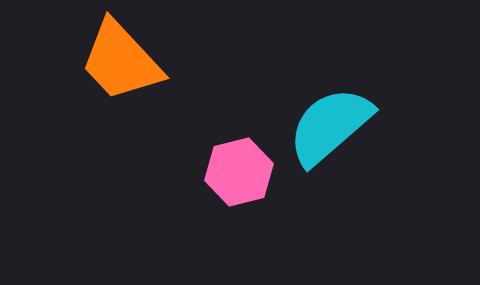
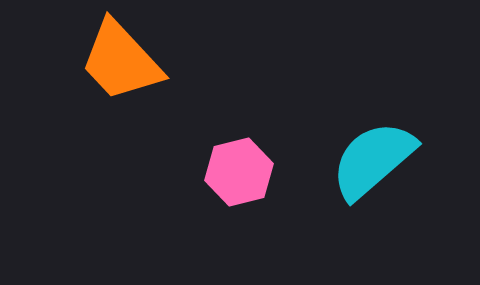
cyan semicircle: moved 43 px right, 34 px down
